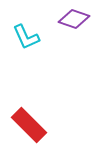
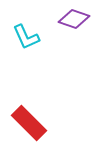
red rectangle: moved 2 px up
